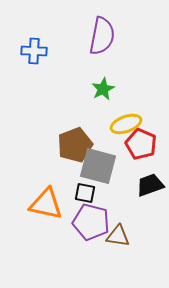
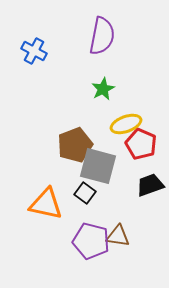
blue cross: rotated 25 degrees clockwise
black square: rotated 25 degrees clockwise
purple pentagon: moved 19 px down
